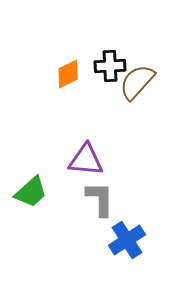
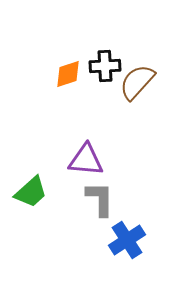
black cross: moved 5 px left
orange diamond: rotated 8 degrees clockwise
